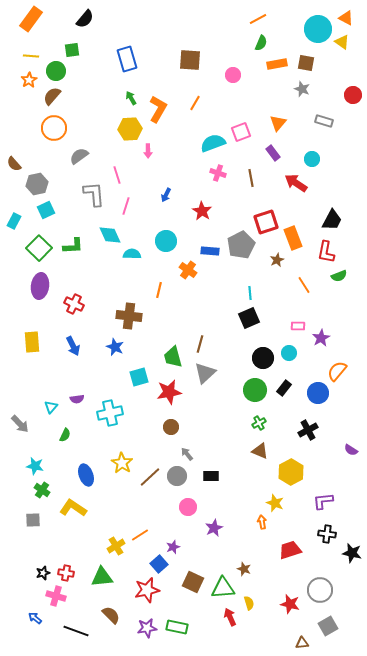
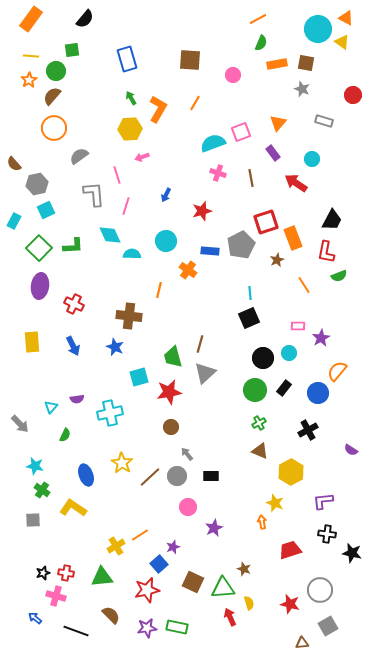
pink arrow at (148, 151): moved 6 px left, 6 px down; rotated 72 degrees clockwise
red star at (202, 211): rotated 24 degrees clockwise
